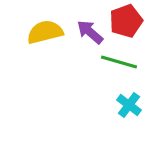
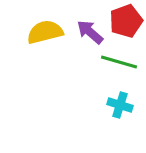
cyan cross: moved 9 px left; rotated 20 degrees counterclockwise
